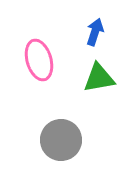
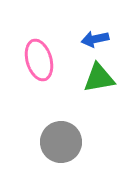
blue arrow: moved 7 px down; rotated 120 degrees counterclockwise
gray circle: moved 2 px down
